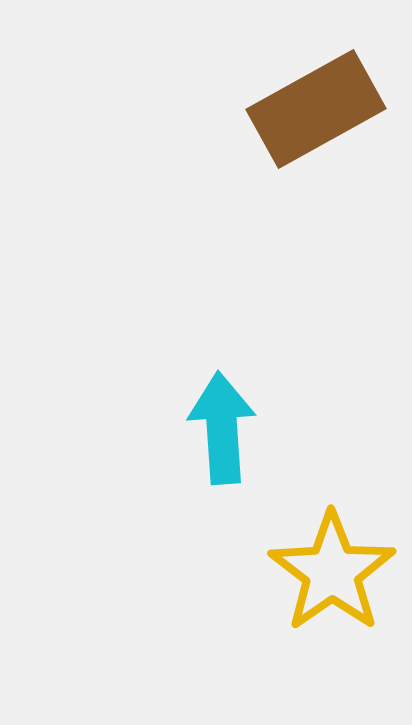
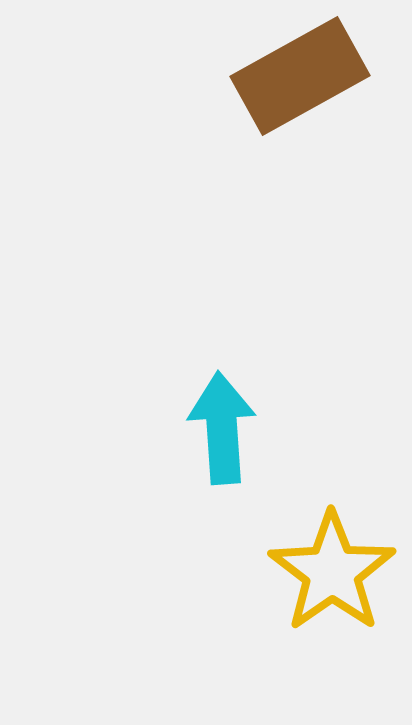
brown rectangle: moved 16 px left, 33 px up
